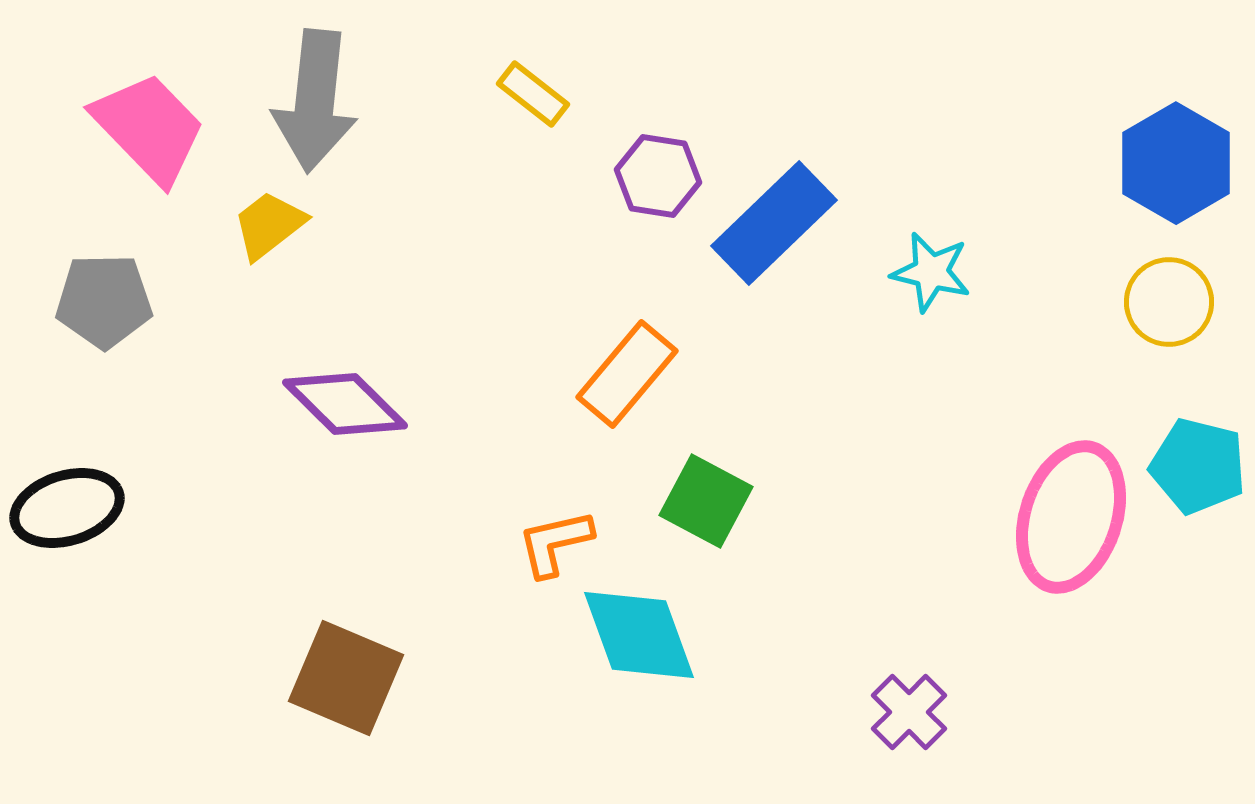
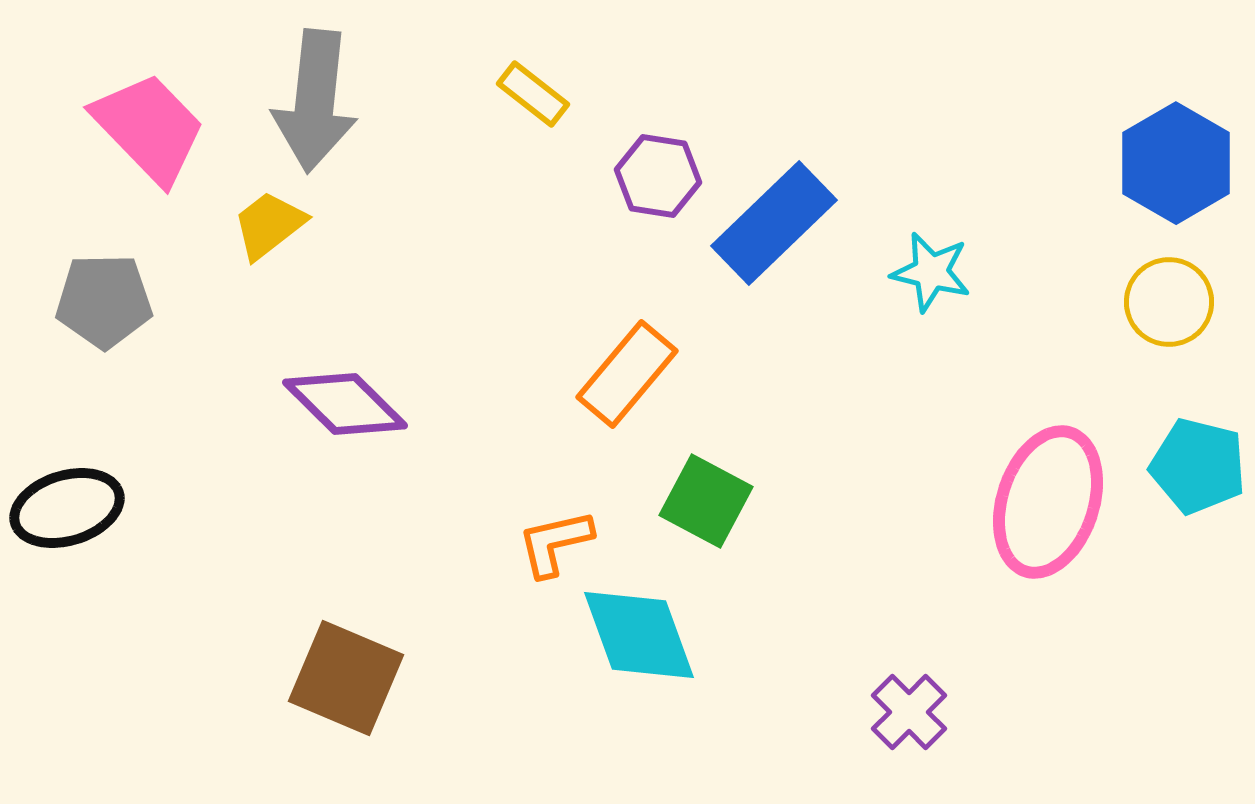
pink ellipse: moved 23 px left, 15 px up
